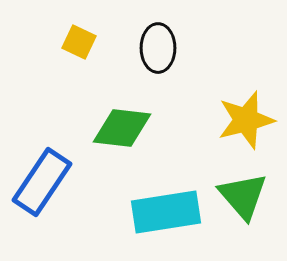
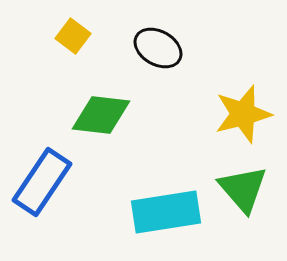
yellow square: moved 6 px left, 6 px up; rotated 12 degrees clockwise
black ellipse: rotated 60 degrees counterclockwise
yellow star: moved 3 px left, 6 px up
green diamond: moved 21 px left, 13 px up
green triangle: moved 7 px up
